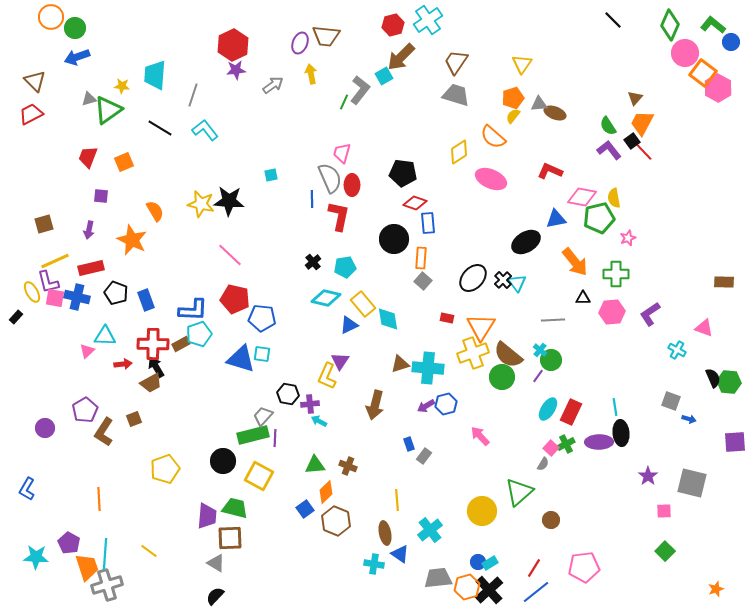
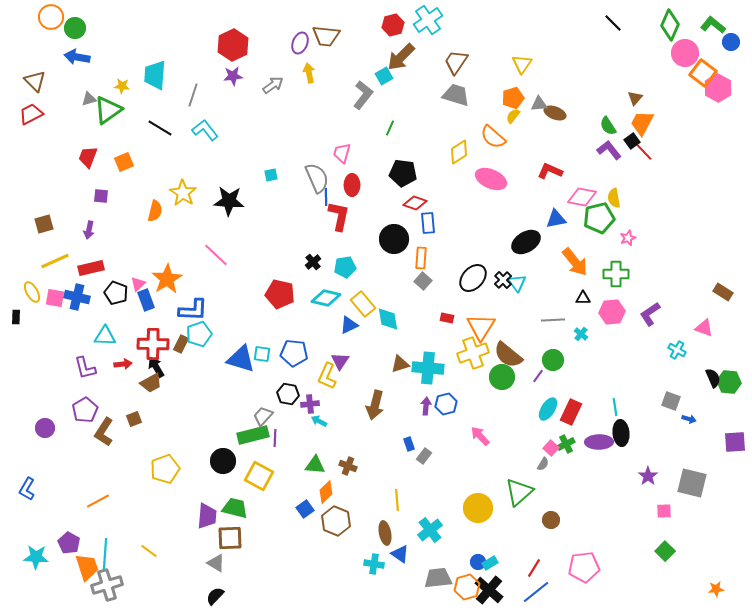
black line at (613, 20): moved 3 px down
blue arrow at (77, 57): rotated 30 degrees clockwise
purple star at (236, 70): moved 3 px left, 6 px down
yellow arrow at (311, 74): moved 2 px left, 1 px up
gray L-shape at (360, 90): moved 3 px right, 5 px down
green line at (344, 102): moved 46 px right, 26 px down
gray semicircle at (330, 178): moved 13 px left
blue line at (312, 199): moved 14 px right, 2 px up
yellow star at (201, 204): moved 18 px left, 11 px up; rotated 20 degrees clockwise
orange semicircle at (155, 211): rotated 45 degrees clockwise
orange star at (132, 240): moved 35 px right, 39 px down; rotated 16 degrees clockwise
pink line at (230, 255): moved 14 px left
purple L-shape at (48, 282): moved 37 px right, 86 px down
brown rectangle at (724, 282): moved 1 px left, 10 px down; rotated 30 degrees clockwise
red pentagon at (235, 299): moved 45 px right, 5 px up
black rectangle at (16, 317): rotated 40 degrees counterclockwise
blue pentagon at (262, 318): moved 32 px right, 35 px down
brown rectangle at (181, 344): rotated 36 degrees counterclockwise
cyan cross at (540, 350): moved 41 px right, 16 px up
pink triangle at (87, 351): moved 51 px right, 67 px up
green circle at (551, 360): moved 2 px right
purple arrow at (426, 406): rotated 126 degrees clockwise
green triangle at (315, 465): rotated 10 degrees clockwise
orange line at (99, 499): moved 1 px left, 2 px down; rotated 65 degrees clockwise
yellow circle at (482, 511): moved 4 px left, 3 px up
orange star at (716, 589): rotated 14 degrees clockwise
black cross at (489, 590): rotated 8 degrees counterclockwise
